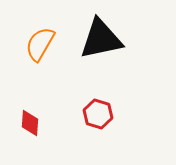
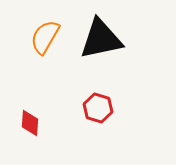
orange semicircle: moved 5 px right, 7 px up
red hexagon: moved 6 px up
